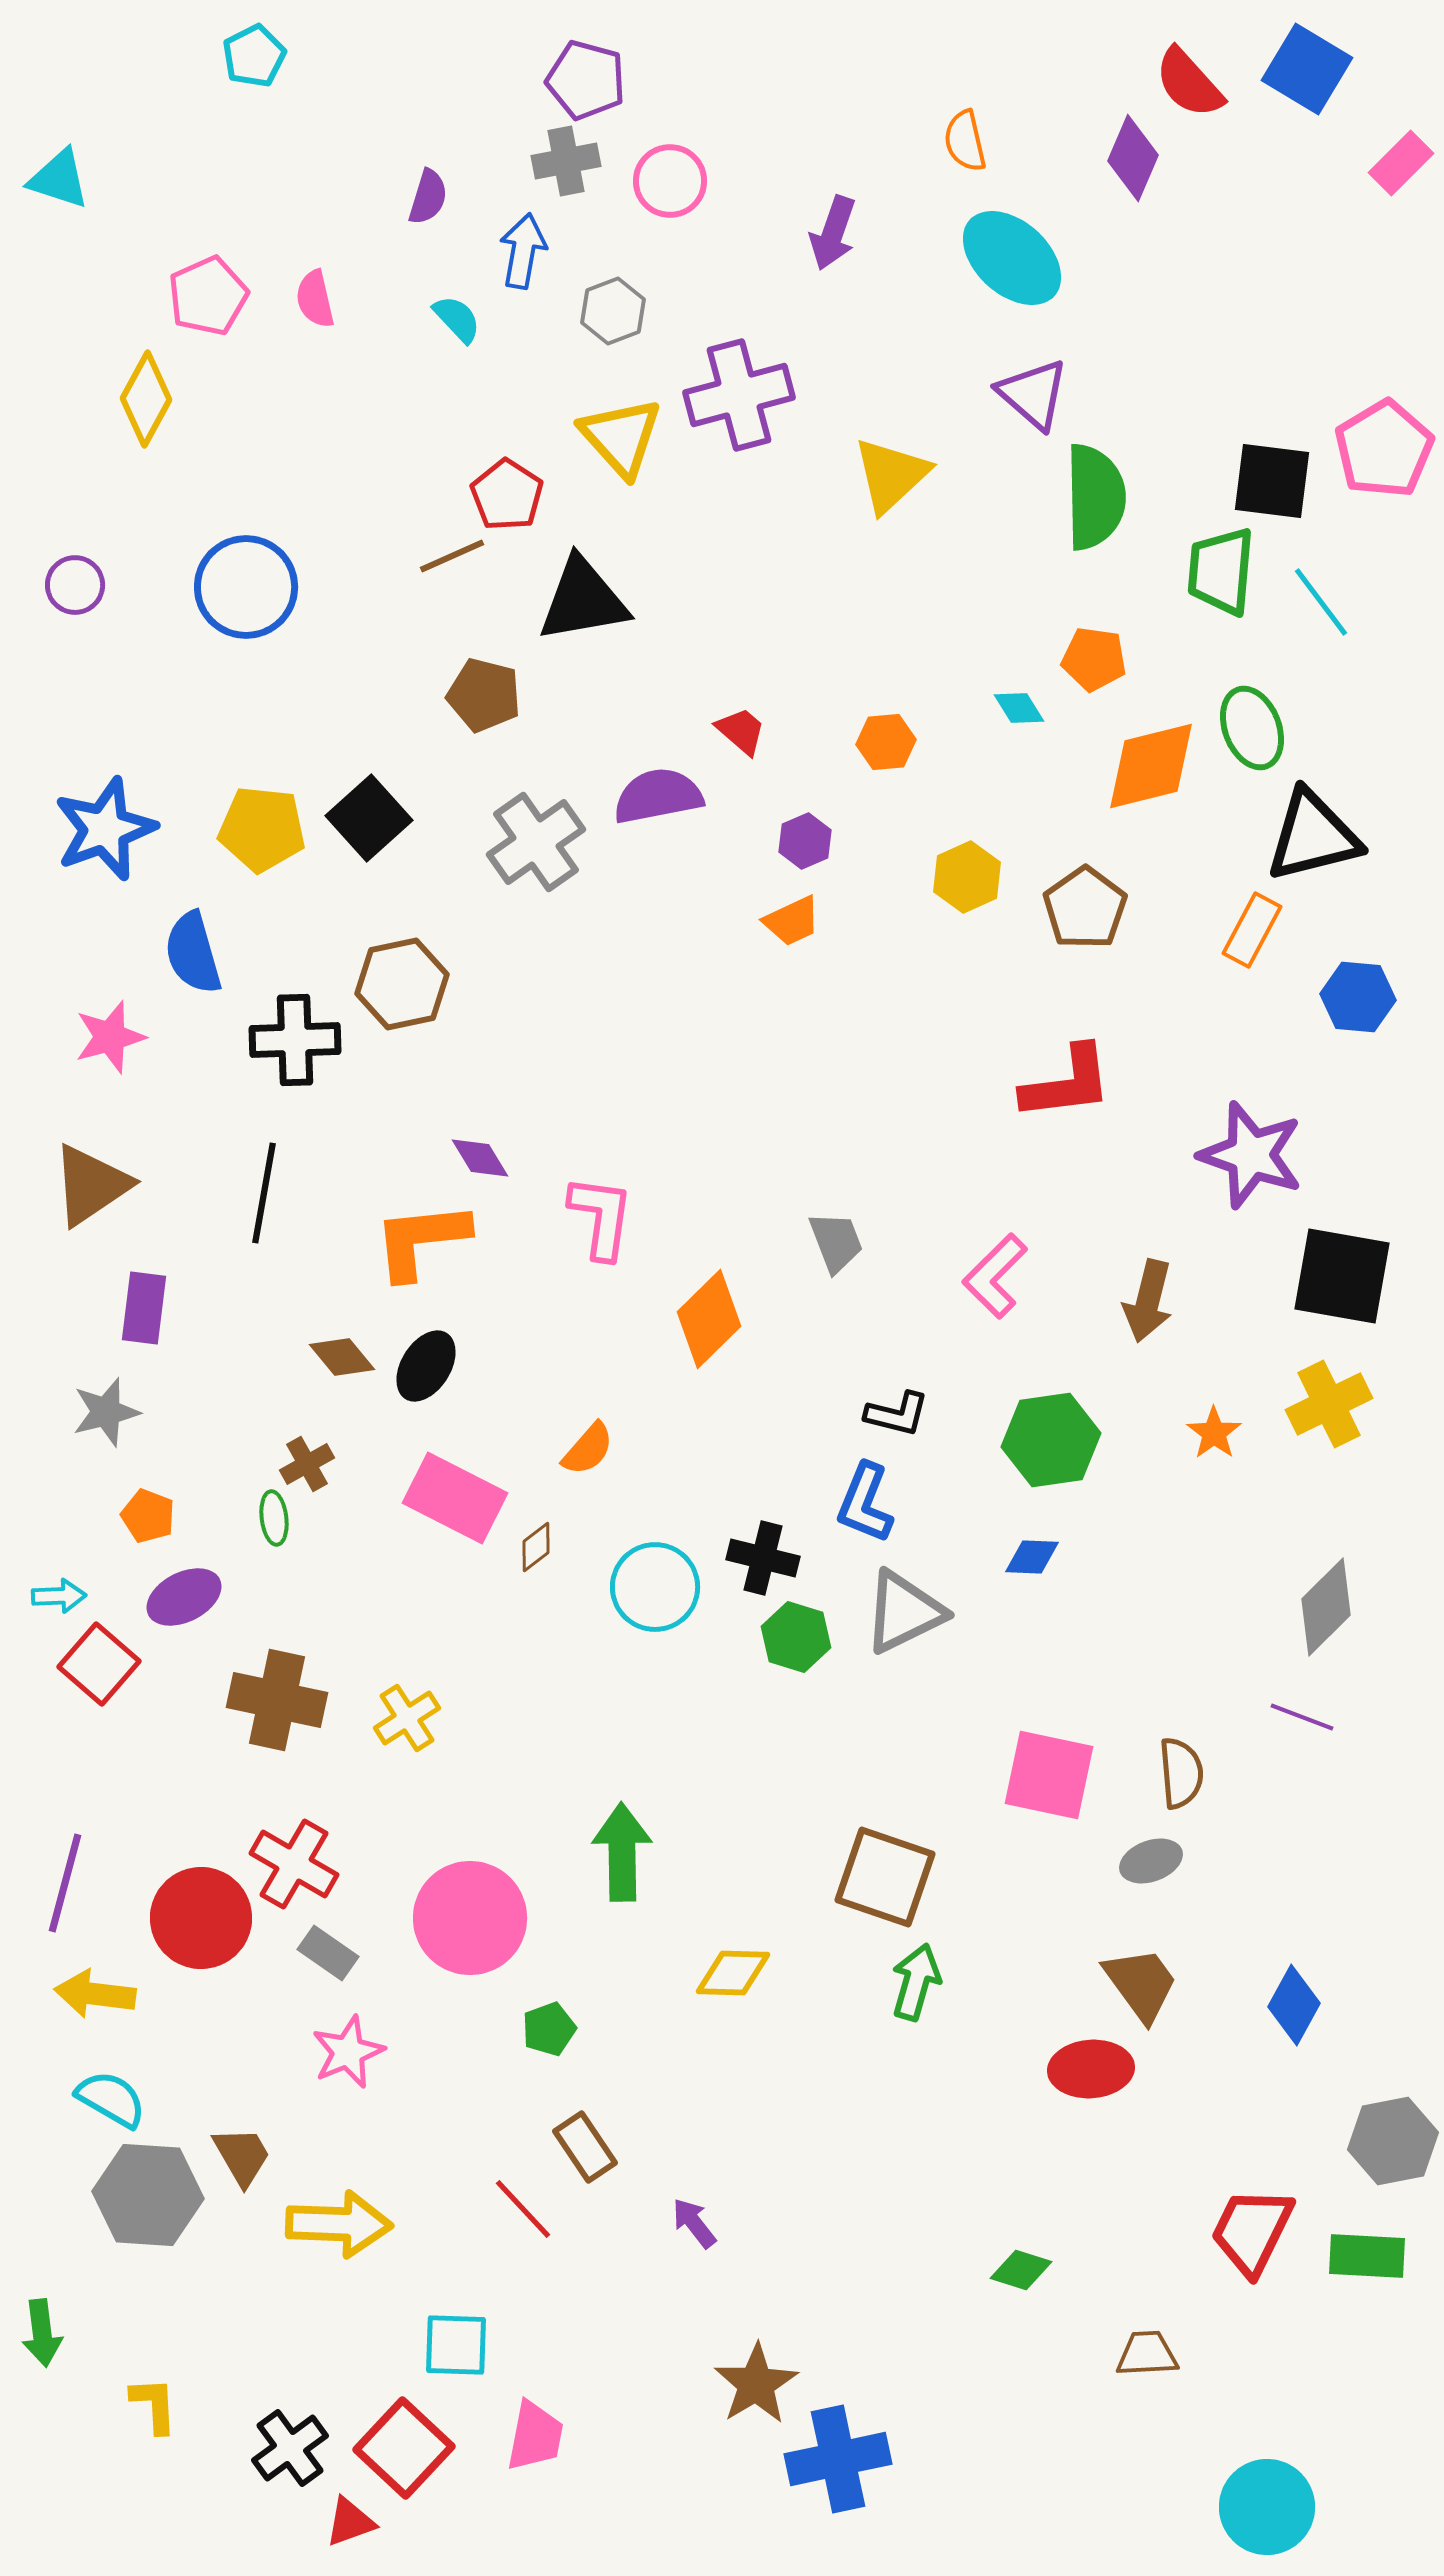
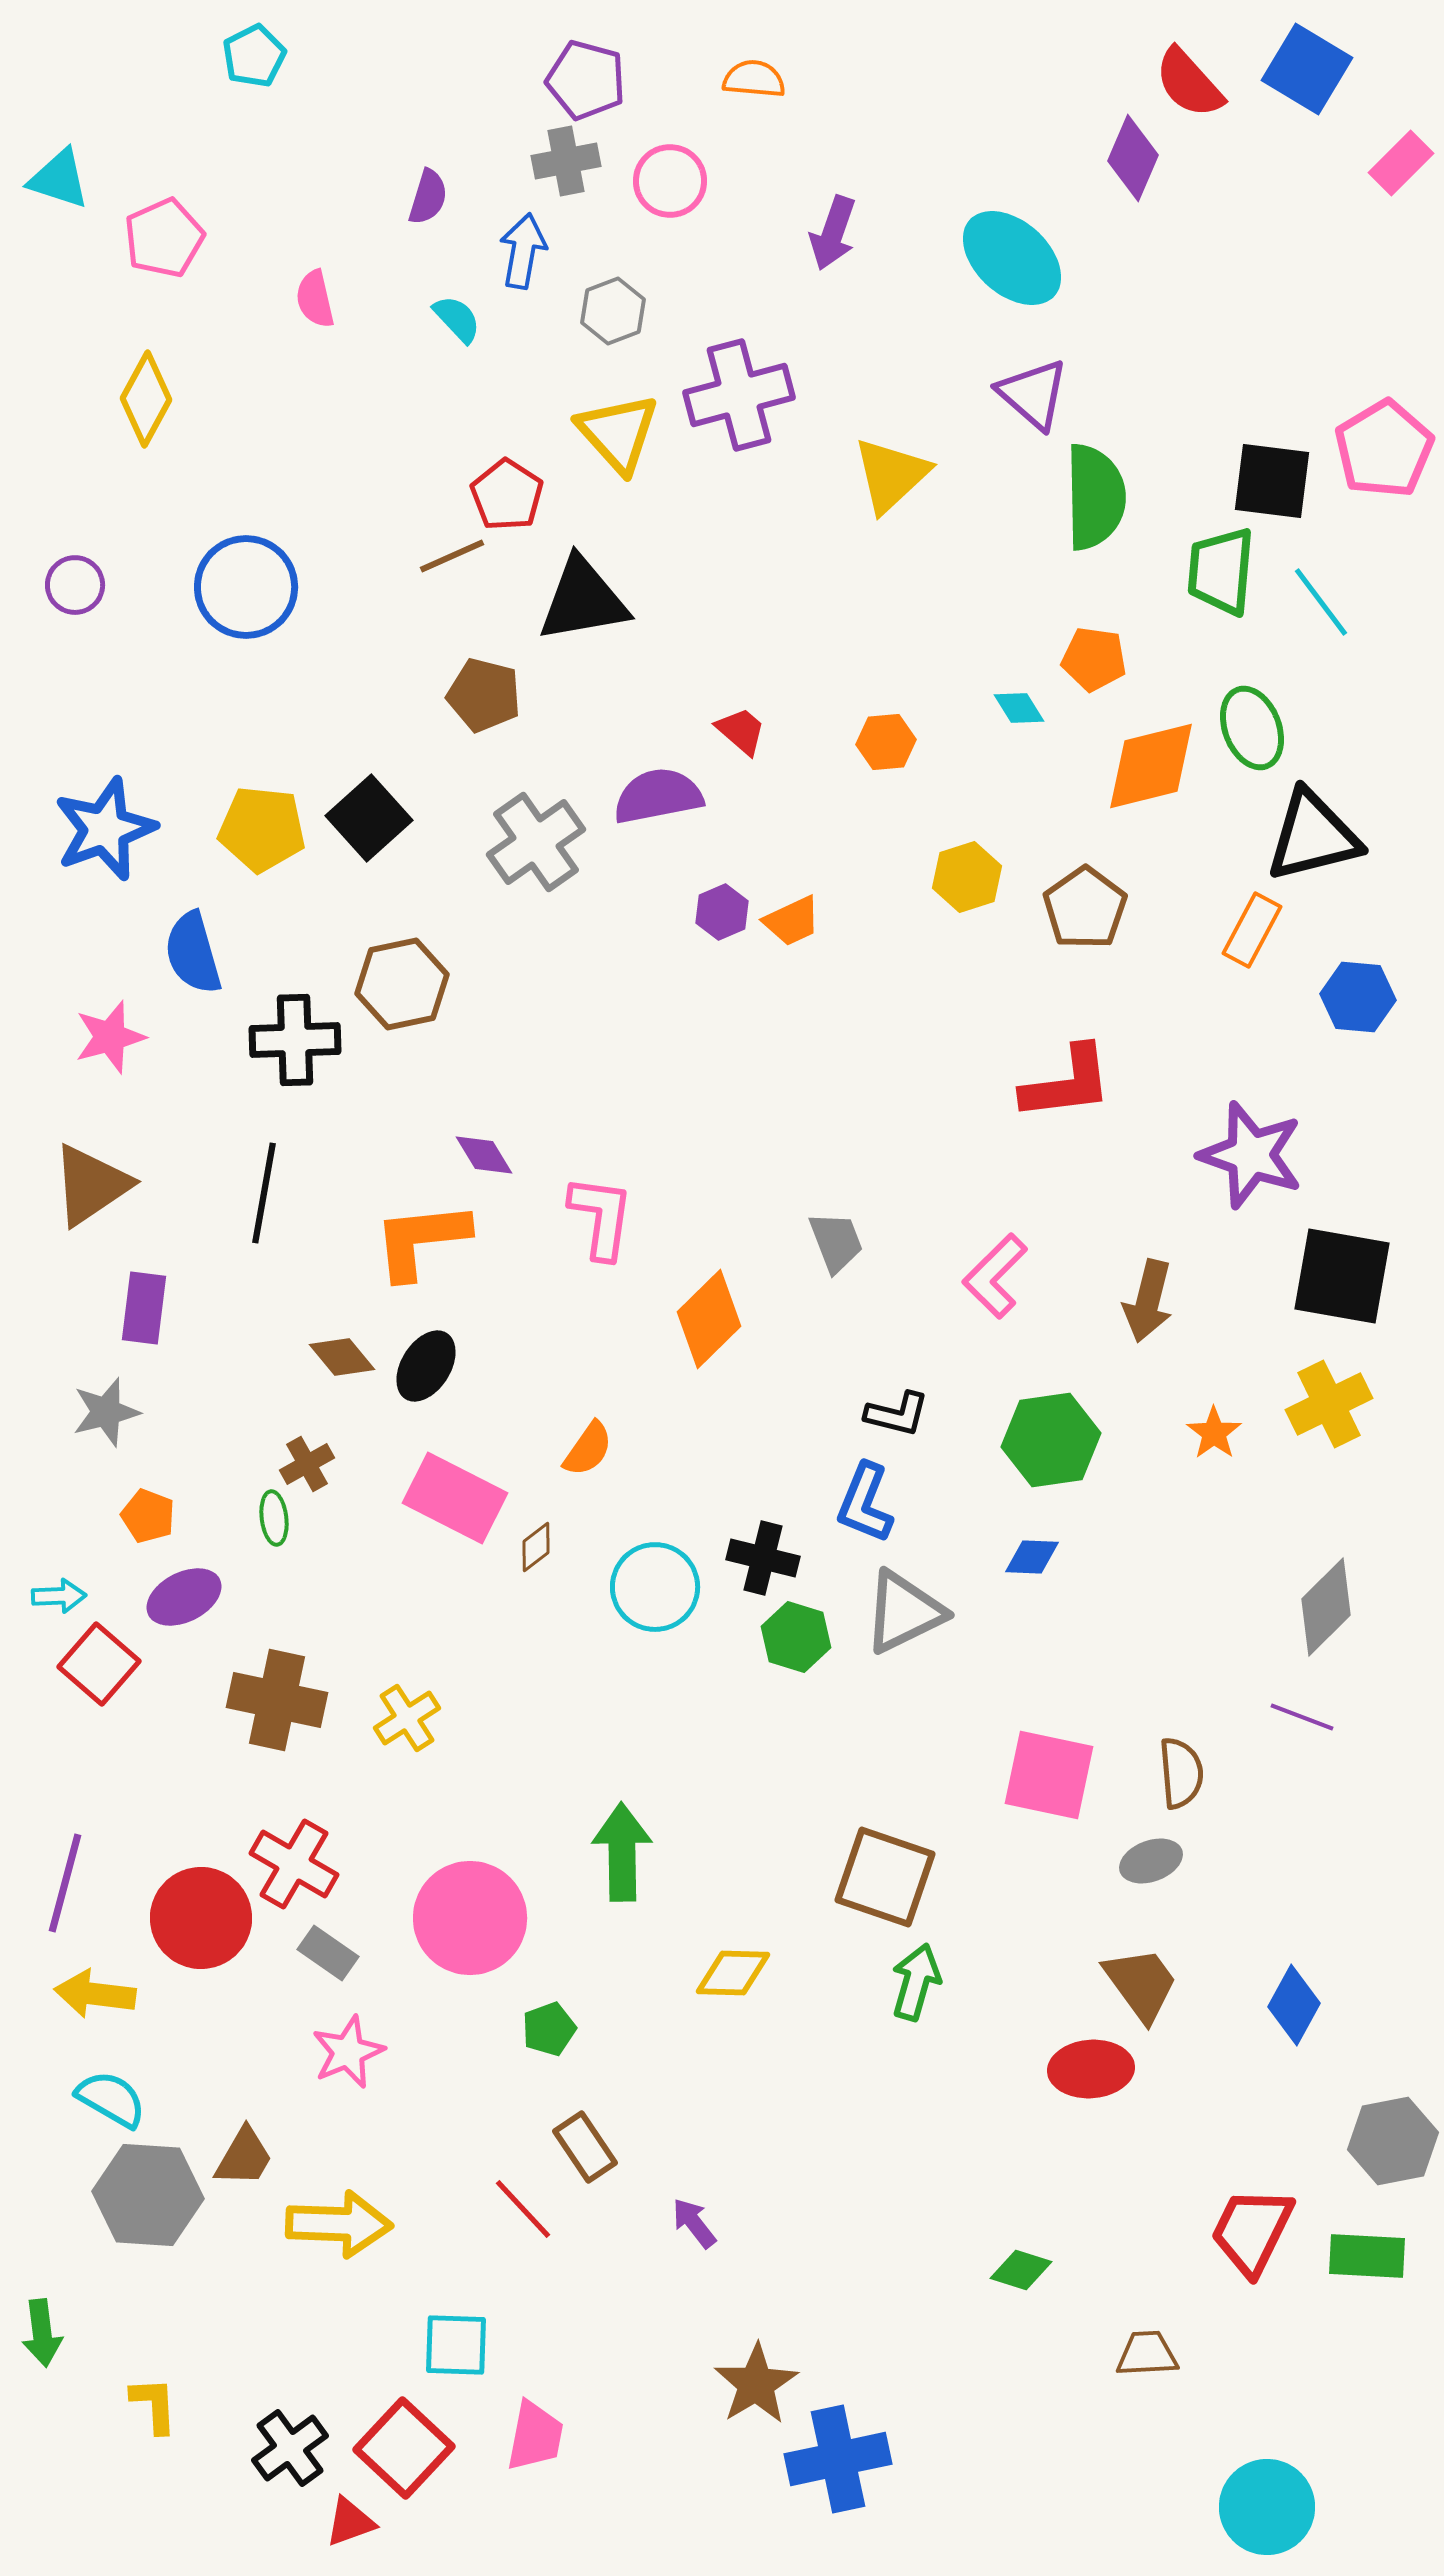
orange semicircle at (965, 141): moved 211 px left, 62 px up; rotated 108 degrees clockwise
pink pentagon at (208, 296): moved 44 px left, 58 px up
yellow triangle at (621, 437): moved 3 px left, 4 px up
purple hexagon at (805, 841): moved 83 px left, 71 px down
yellow hexagon at (967, 877): rotated 6 degrees clockwise
purple diamond at (480, 1158): moved 4 px right, 3 px up
orange semicircle at (588, 1449): rotated 6 degrees counterclockwise
brown trapezoid at (242, 2156): moved 2 px right, 1 px down; rotated 60 degrees clockwise
